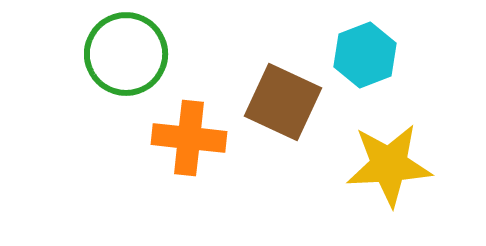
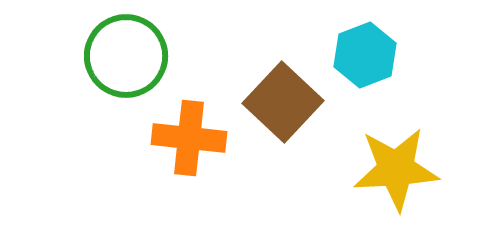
green circle: moved 2 px down
brown square: rotated 18 degrees clockwise
yellow star: moved 7 px right, 4 px down
